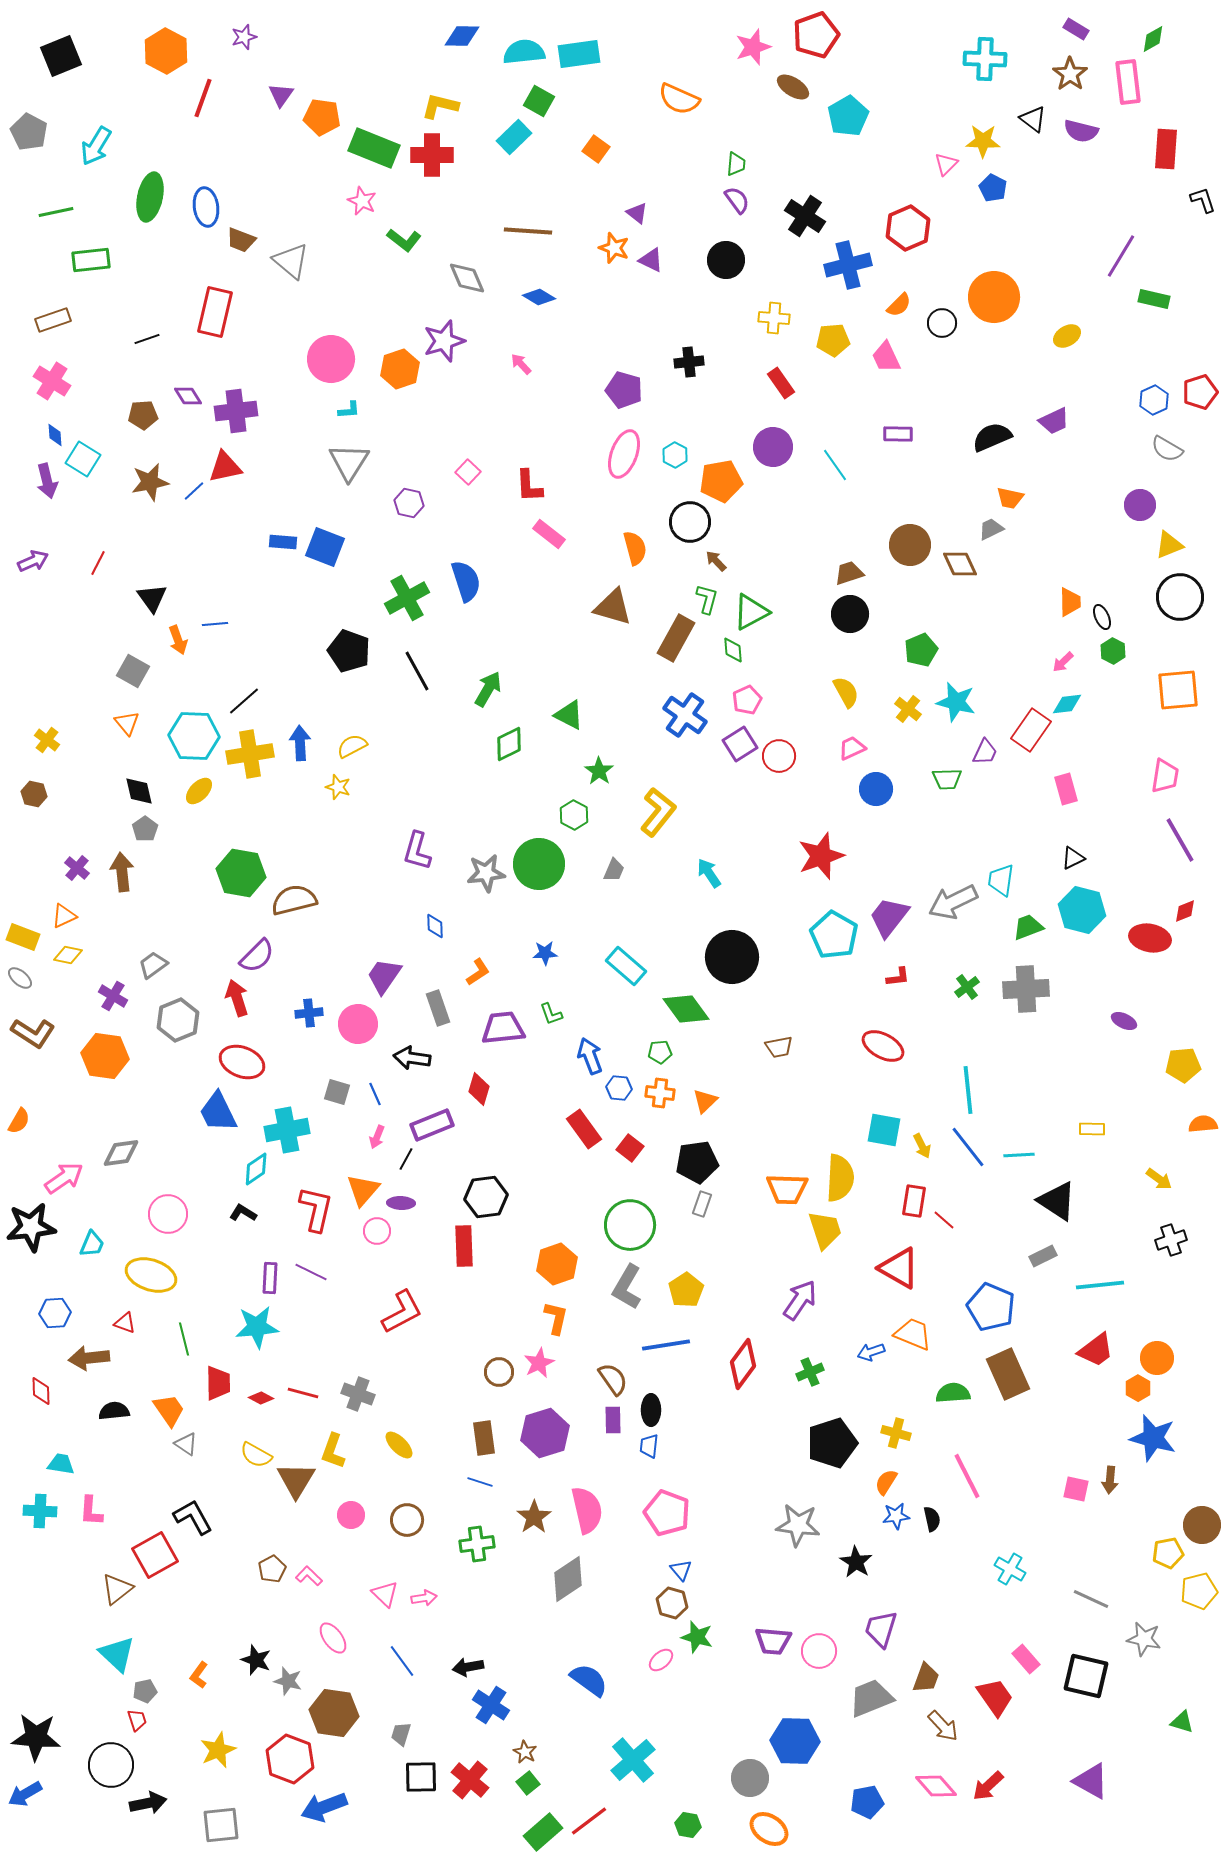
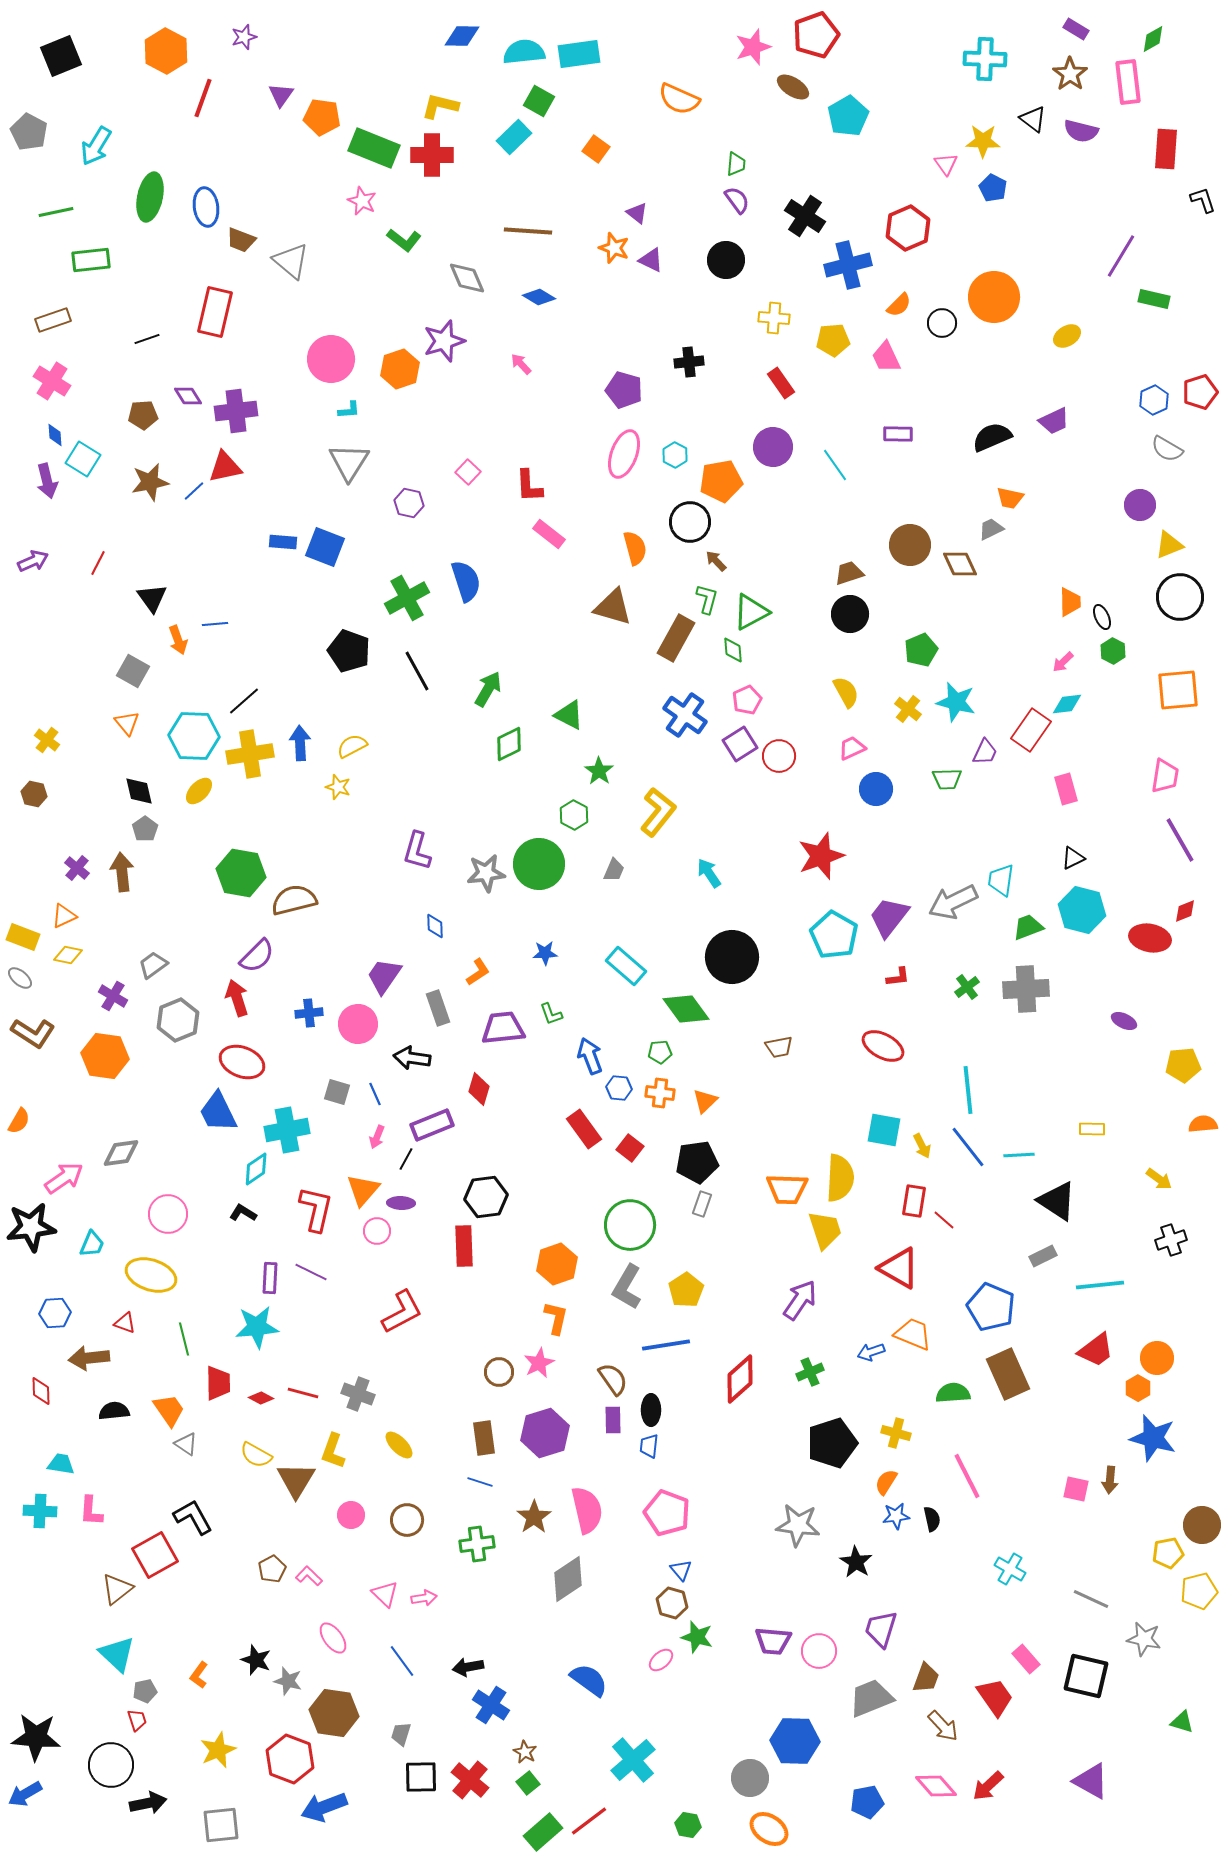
pink triangle at (946, 164): rotated 20 degrees counterclockwise
red diamond at (743, 1364): moved 3 px left, 15 px down; rotated 12 degrees clockwise
